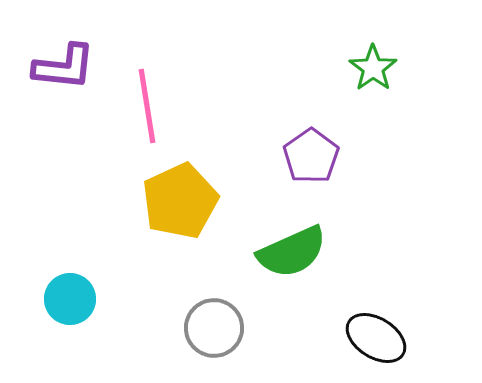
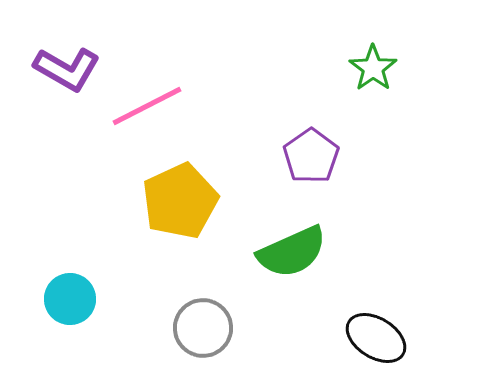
purple L-shape: moved 3 px right, 2 px down; rotated 24 degrees clockwise
pink line: rotated 72 degrees clockwise
gray circle: moved 11 px left
